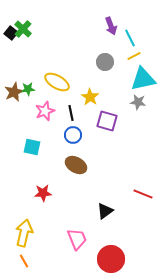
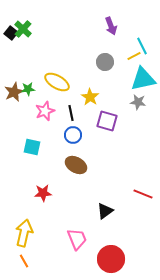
cyan line: moved 12 px right, 8 px down
